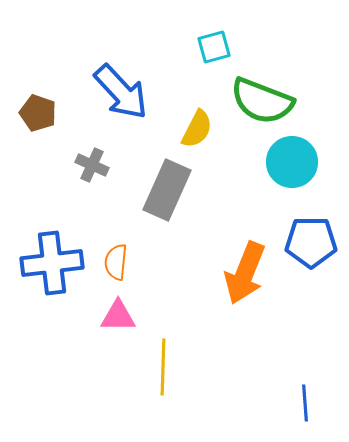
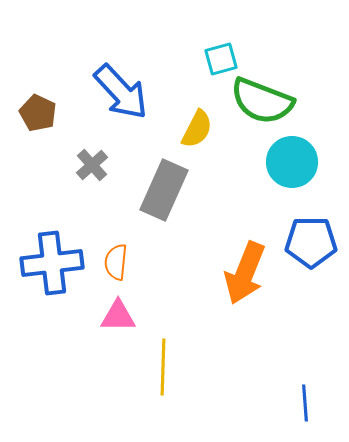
cyan square: moved 7 px right, 12 px down
brown pentagon: rotated 6 degrees clockwise
gray cross: rotated 24 degrees clockwise
gray rectangle: moved 3 px left
